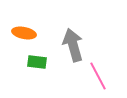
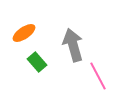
orange ellipse: rotated 45 degrees counterclockwise
green rectangle: rotated 42 degrees clockwise
